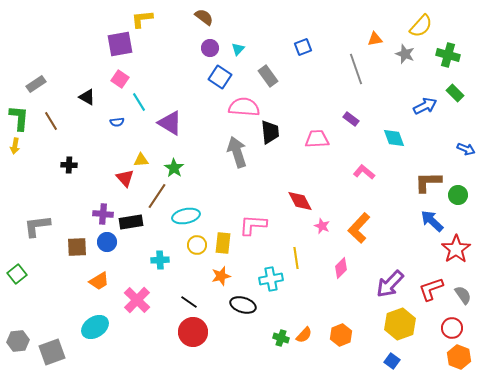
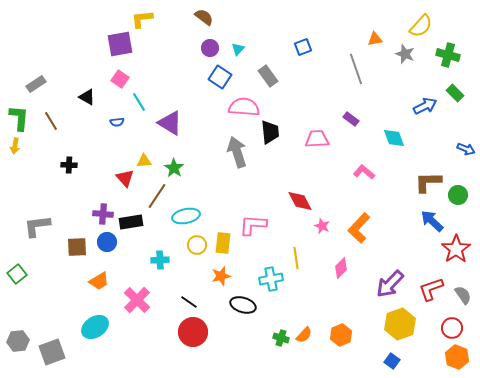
yellow triangle at (141, 160): moved 3 px right, 1 px down
orange hexagon at (459, 357): moved 2 px left
